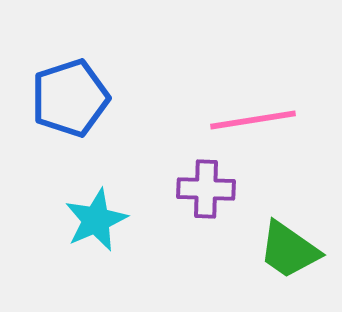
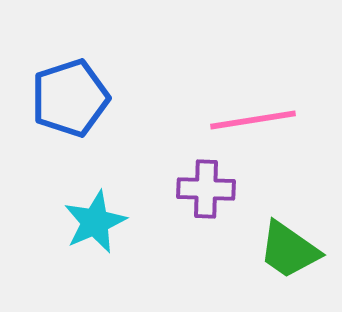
cyan star: moved 1 px left, 2 px down
